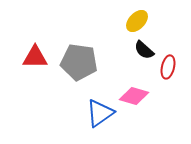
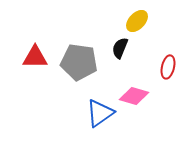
black semicircle: moved 24 px left, 2 px up; rotated 70 degrees clockwise
